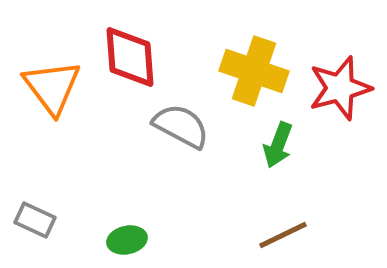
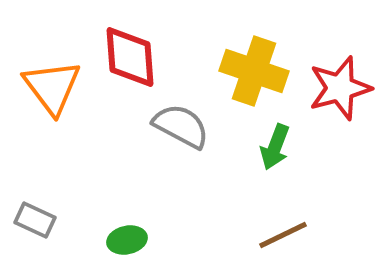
green arrow: moved 3 px left, 2 px down
